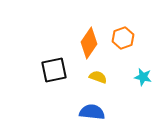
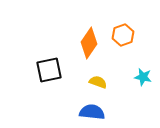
orange hexagon: moved 3 px up
black square: moved 5 px left
yellow semicircle: moved 5 px down
